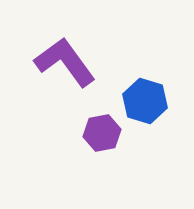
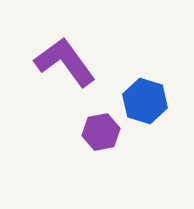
purple hexagon: moved 1 px left, 1 px up
